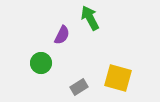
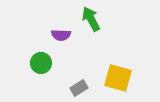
green arrow: moved 1 px right, 1 px down
purple semicircle: moved 1 px left; rotated 66 degrees clockwise
gray rectangle: moved 1 px down
